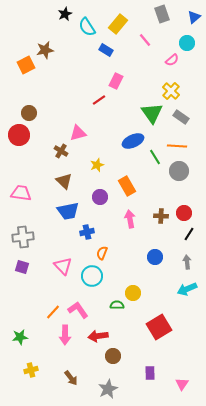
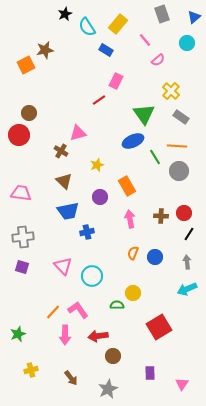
pink semicircle at (172, 60): moved 14 px left
green triangle at (152, 113): moved 8 px left, 1 px down
orange semicircle at (102, 253): moved 31 px right
green star at (20, 337): moved 2 px left, 3 px up; rotated 14 degrees counterclockwise
